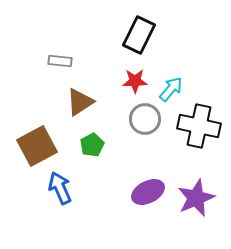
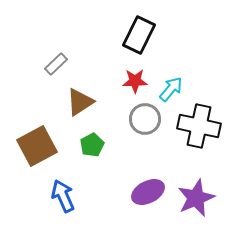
gray rectangle: moved 4 px left, 3 px down; rotated 50 degrees counterclockwise
blue arrow: moved 3 px right, 8 px down
